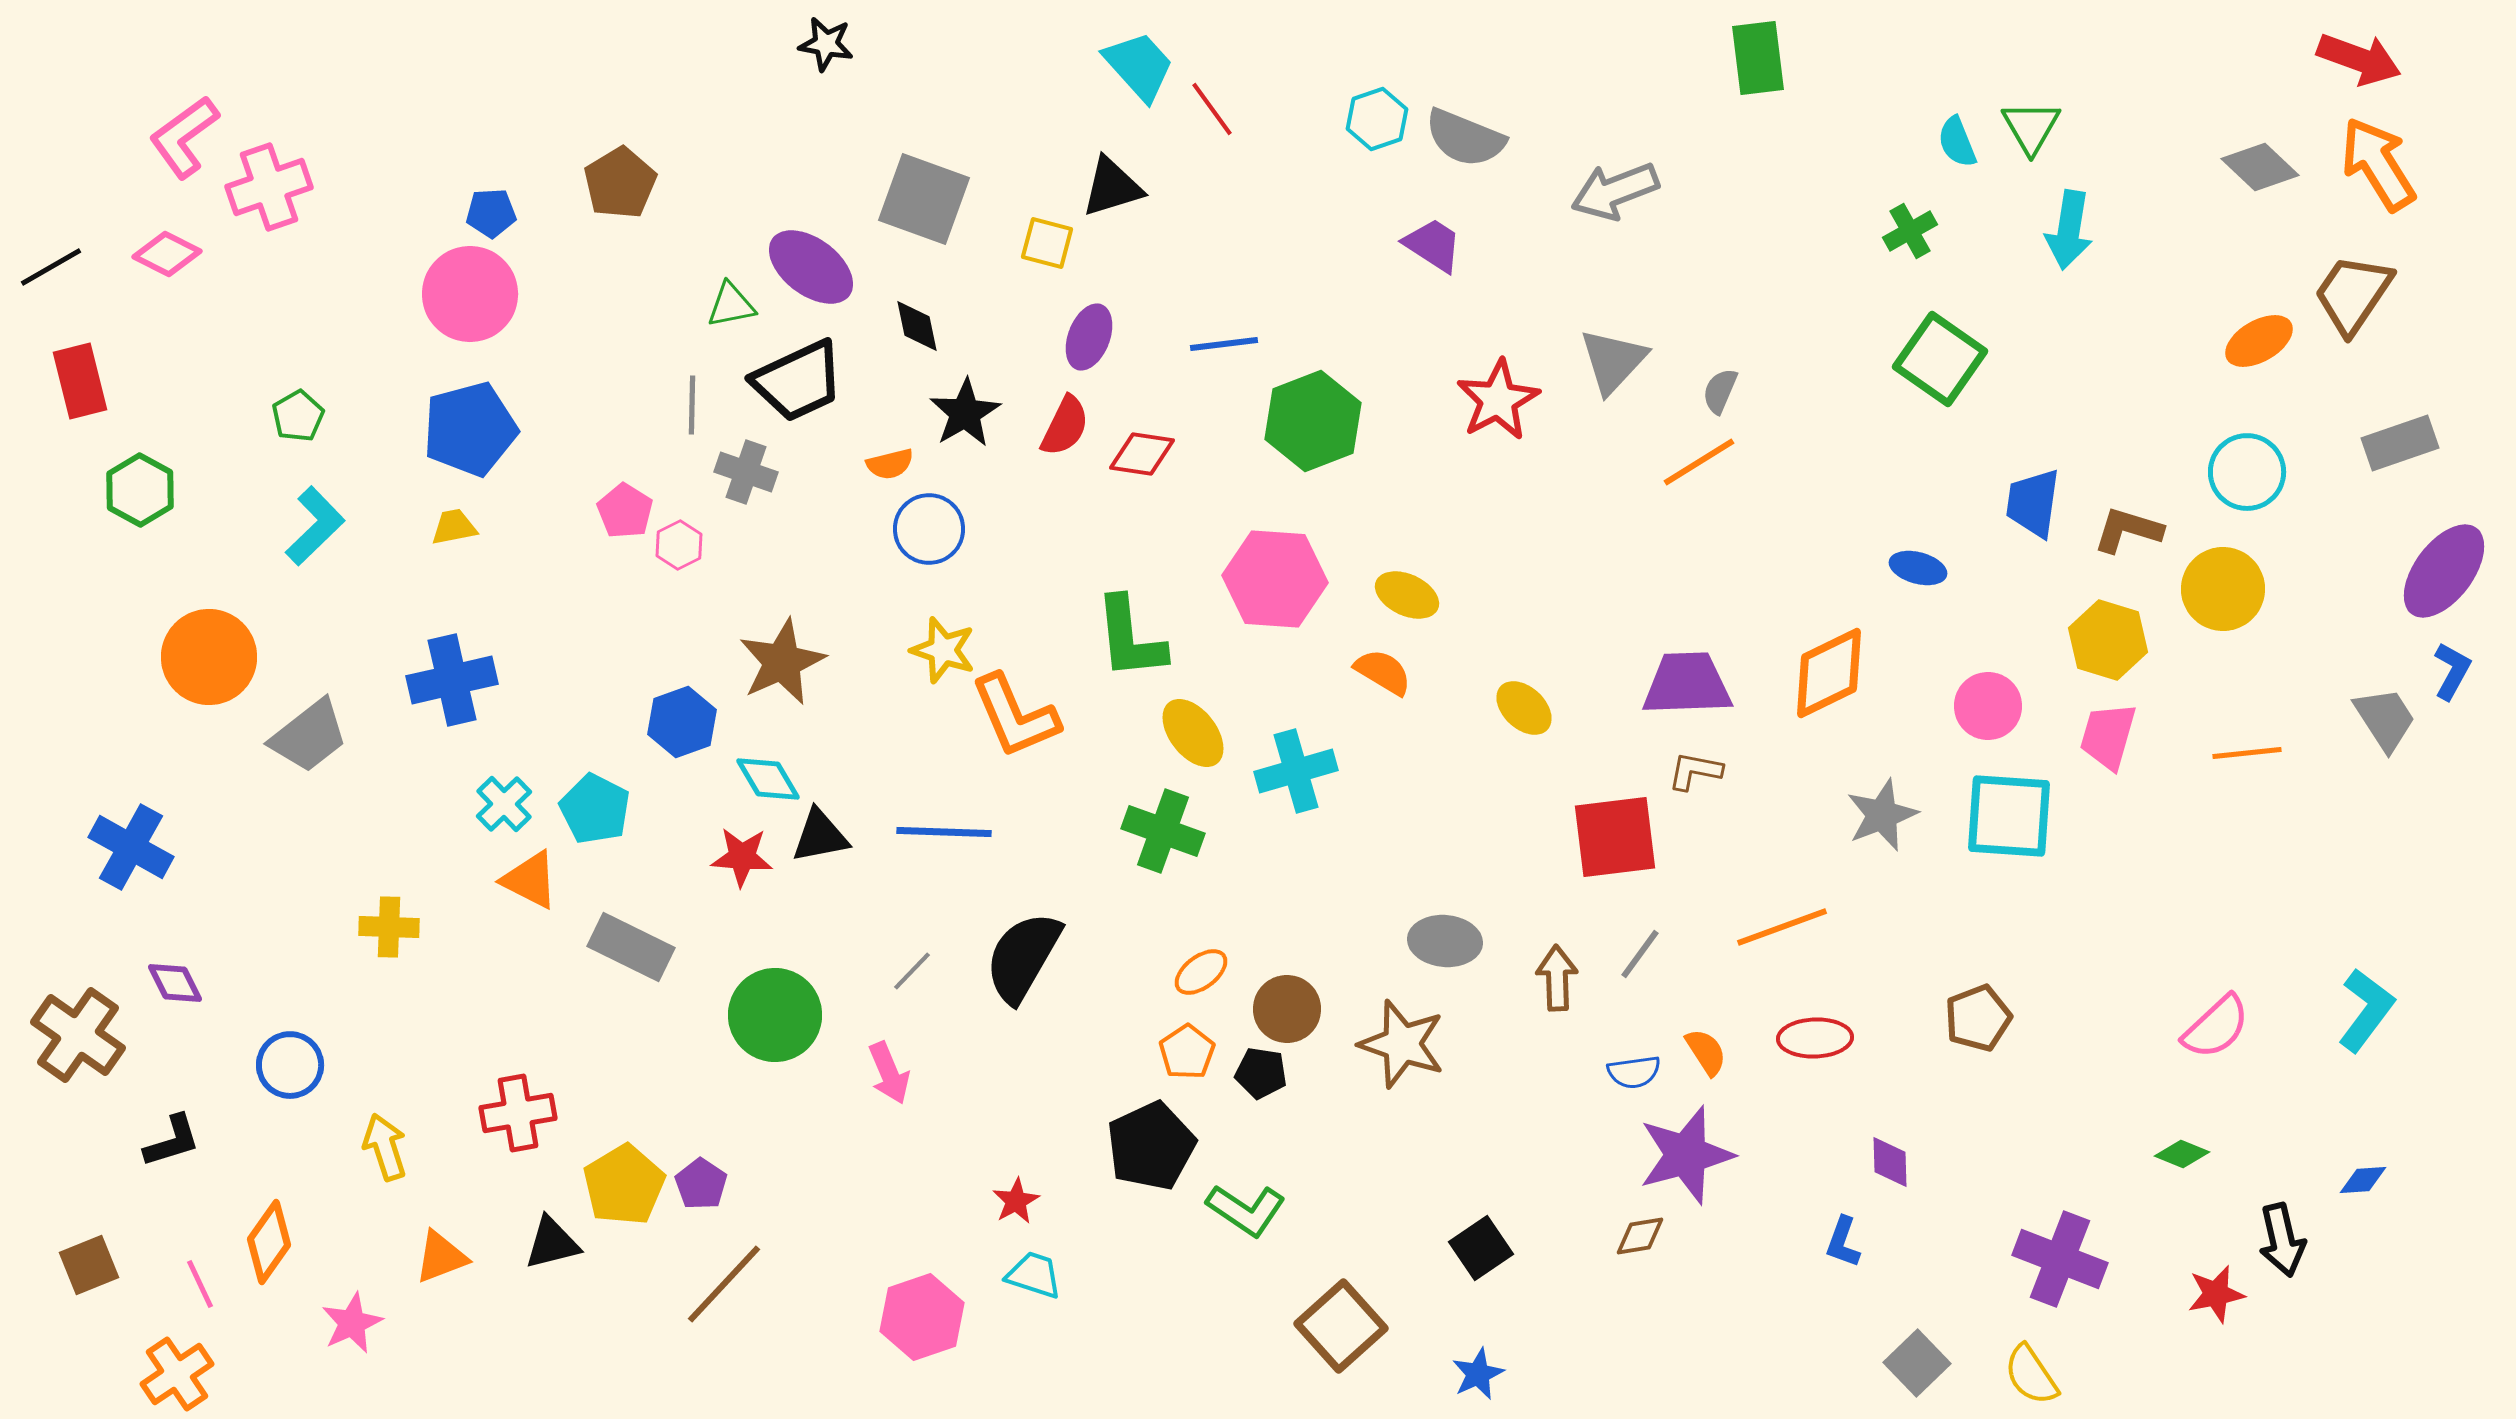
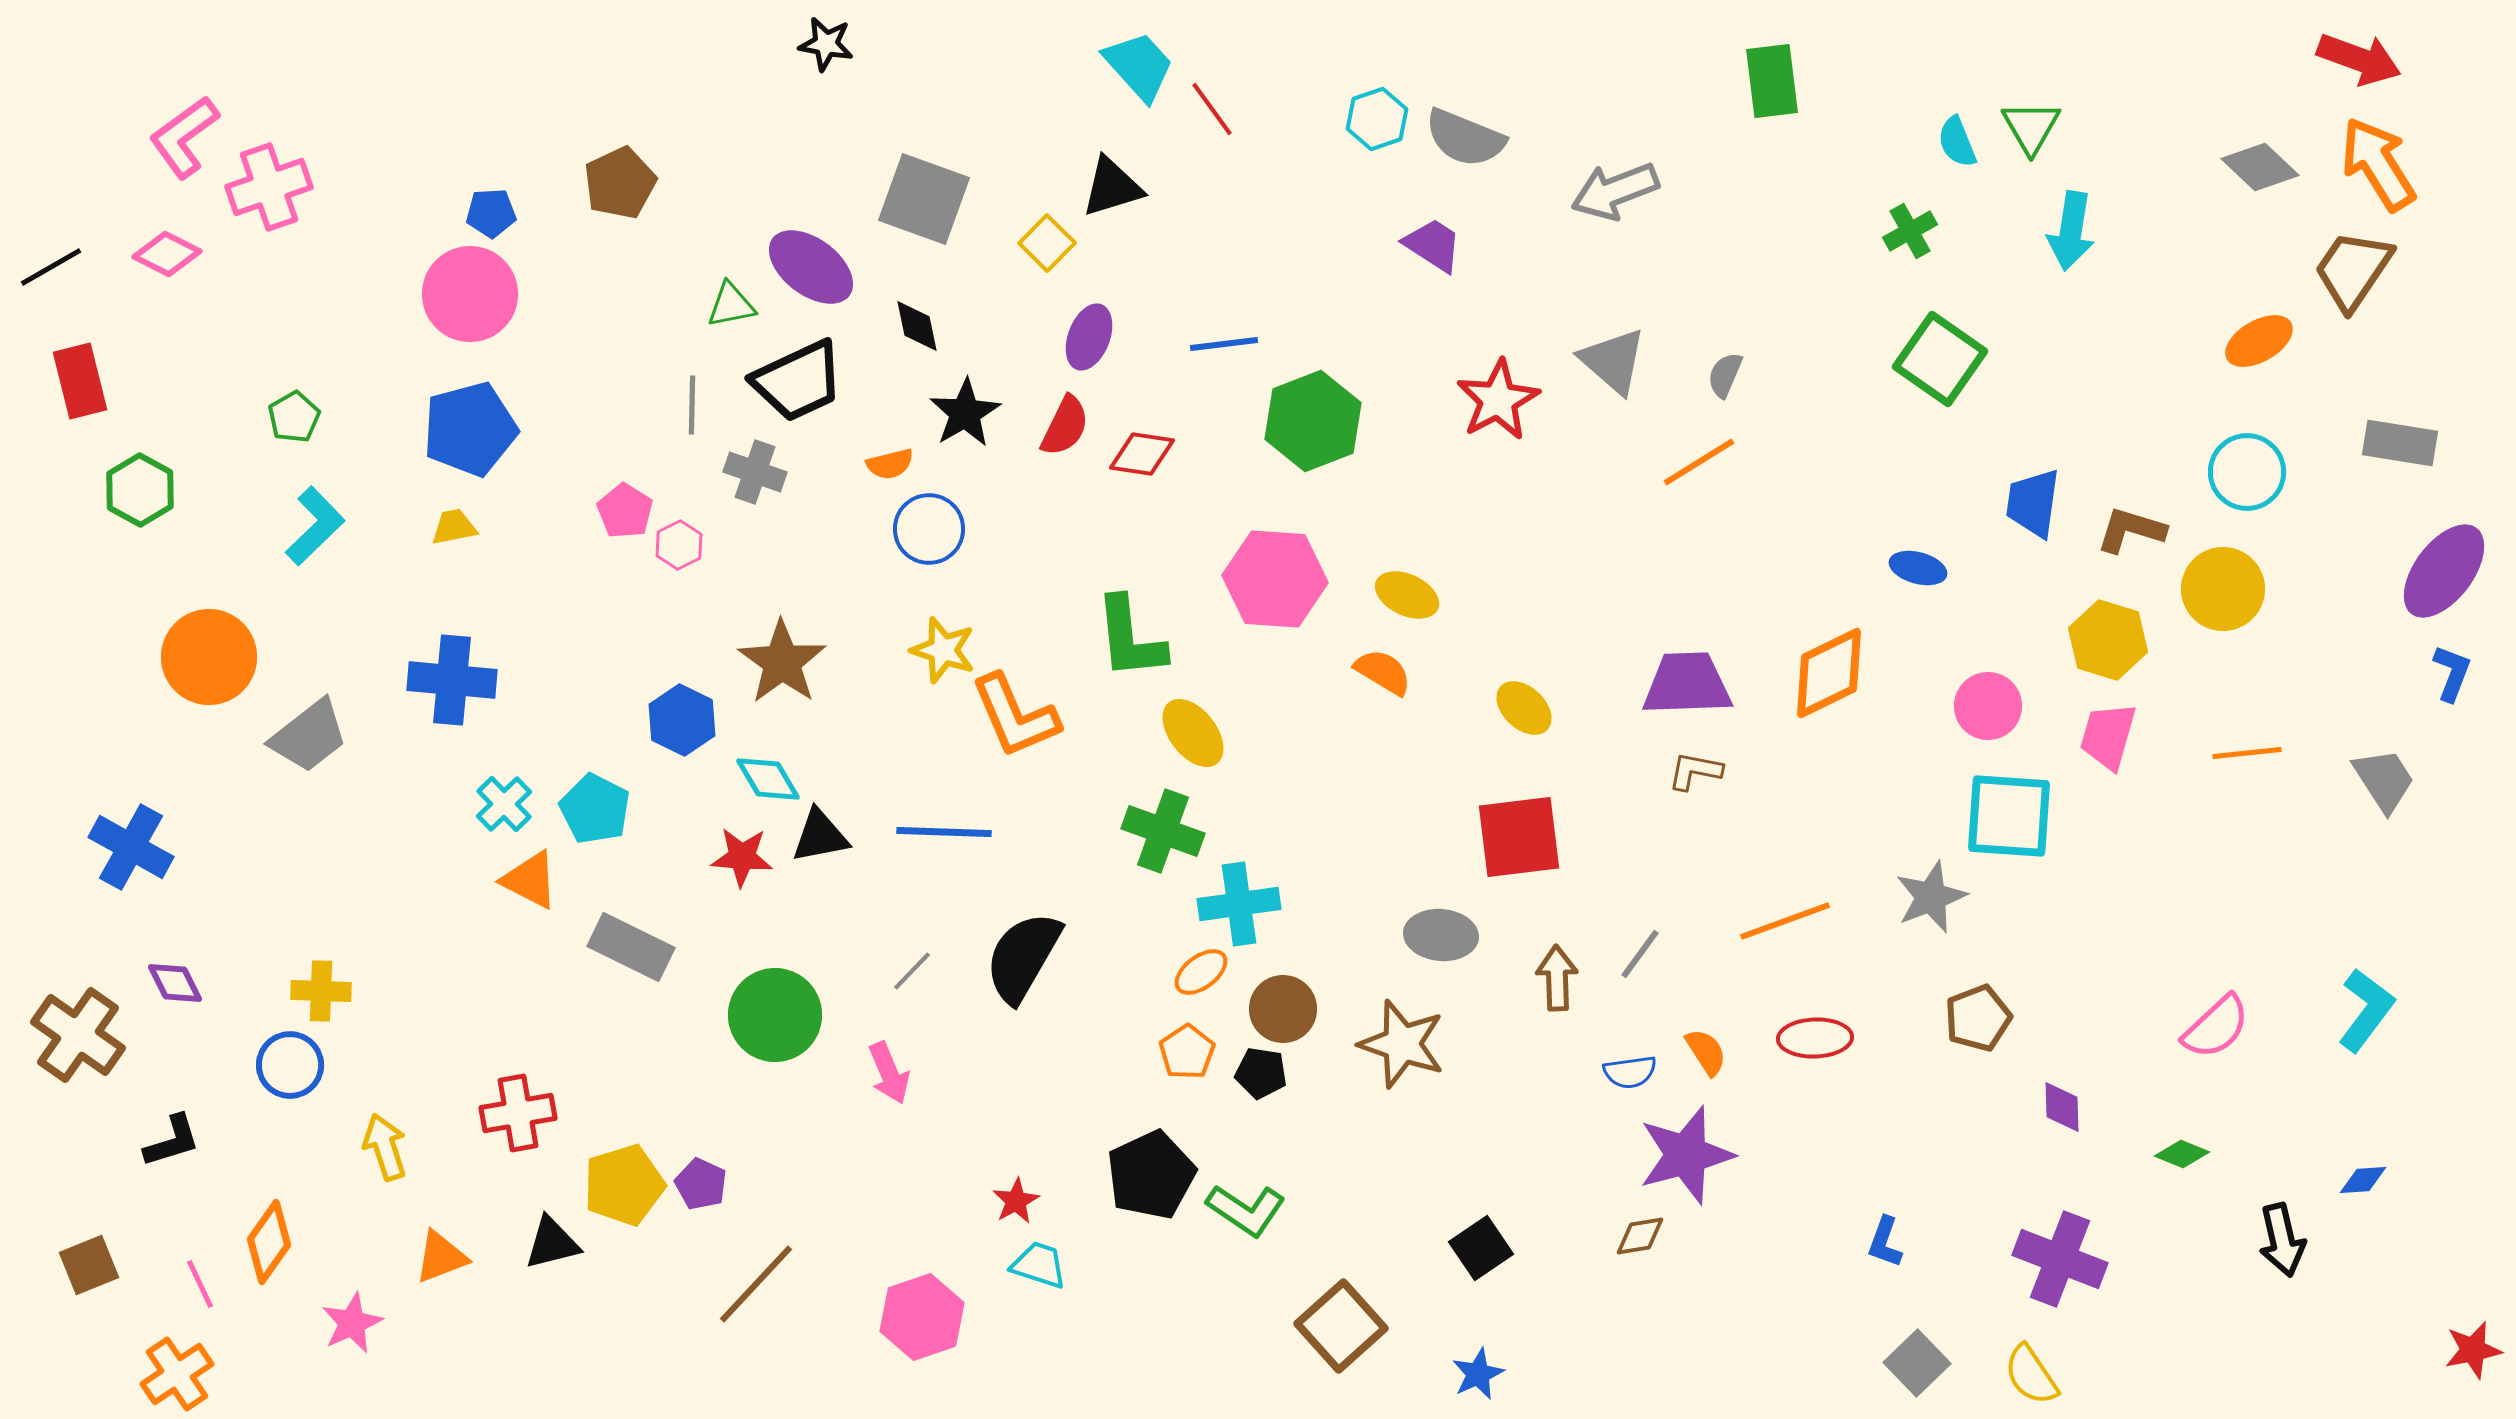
green rectangle at (1758, 58): moved 14 px right, 23 px down
brown pentagon at (620, 183): rotated 6 degrees clockwise
cyan arrow at (2069, 230): moved 2 px right, 1 px down
yellow square at (1047, 243): rotated 30 degrees clockwise
brown trapezoid at (2353, 294): moved 24 px up
gray triangle at (1613, 361): rotated 32 degrees counterclockwise
gray semicircle at (1720, 391): moved 5 px right, 16 px up
green pentagon at (298, 416): moved 4 px left, 1 px down
gray rectangle at (2400, 443): rotated 28 degrees clockwise
gray cross at (746, 472): moved 9 px right
brown L-shape at (2128, 530): moved 3 px right
brown star at (782, 662): rotated 12 degrees counterclockwise
blue L-shape at (2452, 671): moved 2 px down; rotated 8 degrees counterclockwise
blue cross at (452, 680): rotated 18 degrees clockwise
gray trapezoid at (2385, 719): moved 1 px left, 61 px down
blue hexagon at (682, 722): moved 2 px up; rotated 14 degrees counterclockwise
cyan cross at (1296, 771): moved 57 px left, 133 px down; rotated 8 degrees clockwise
gray star at (1882, 815): moved 49 px right, 82 px down
red square at (1615, 837): moved 96 px left
yellow cross at (389, 927): moved 68 px left, 64 px down
orange line at (1782, 927): moved 3 px right, 6 px up
gray ellipse at (1445, 941): moved 4 px left, 6 px up
brown circle at (1287, 1009): moved 4 px left
blue semicircle at (1634, 1072): moved 4 px left
black pentagon at (1151, 1146): moved 29 px down
purple diamond at (1890, 1162): moved 172 px right, 55 px up
purple pentagon at (701, 1184): rotated 9 degrees counterclockwise
yellow pentagon at (624, 1185): rotated 14 degrees clockwise
blue L-shape at (1843, 1242): moved 42 px right
cyan trapezoid at (1034, 1275): moved 5 px right, 10 px up
brown line at (724, 1284): moved 32 px right
red star at (2216, 1294): moved 257 px right, 56 px down
